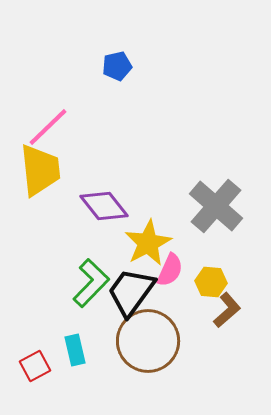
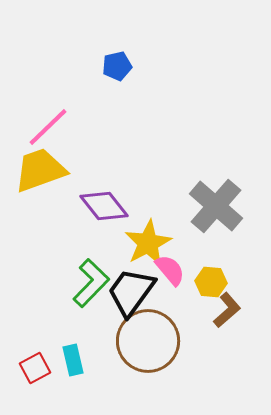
yellow trapezoid: rotated 104 degrees counterclockwise
pink semicircle: rotated 64 degrees counterclockwise
cyan rectangle: moved 2 px left, 10 px down
red square: moved 2 px down
